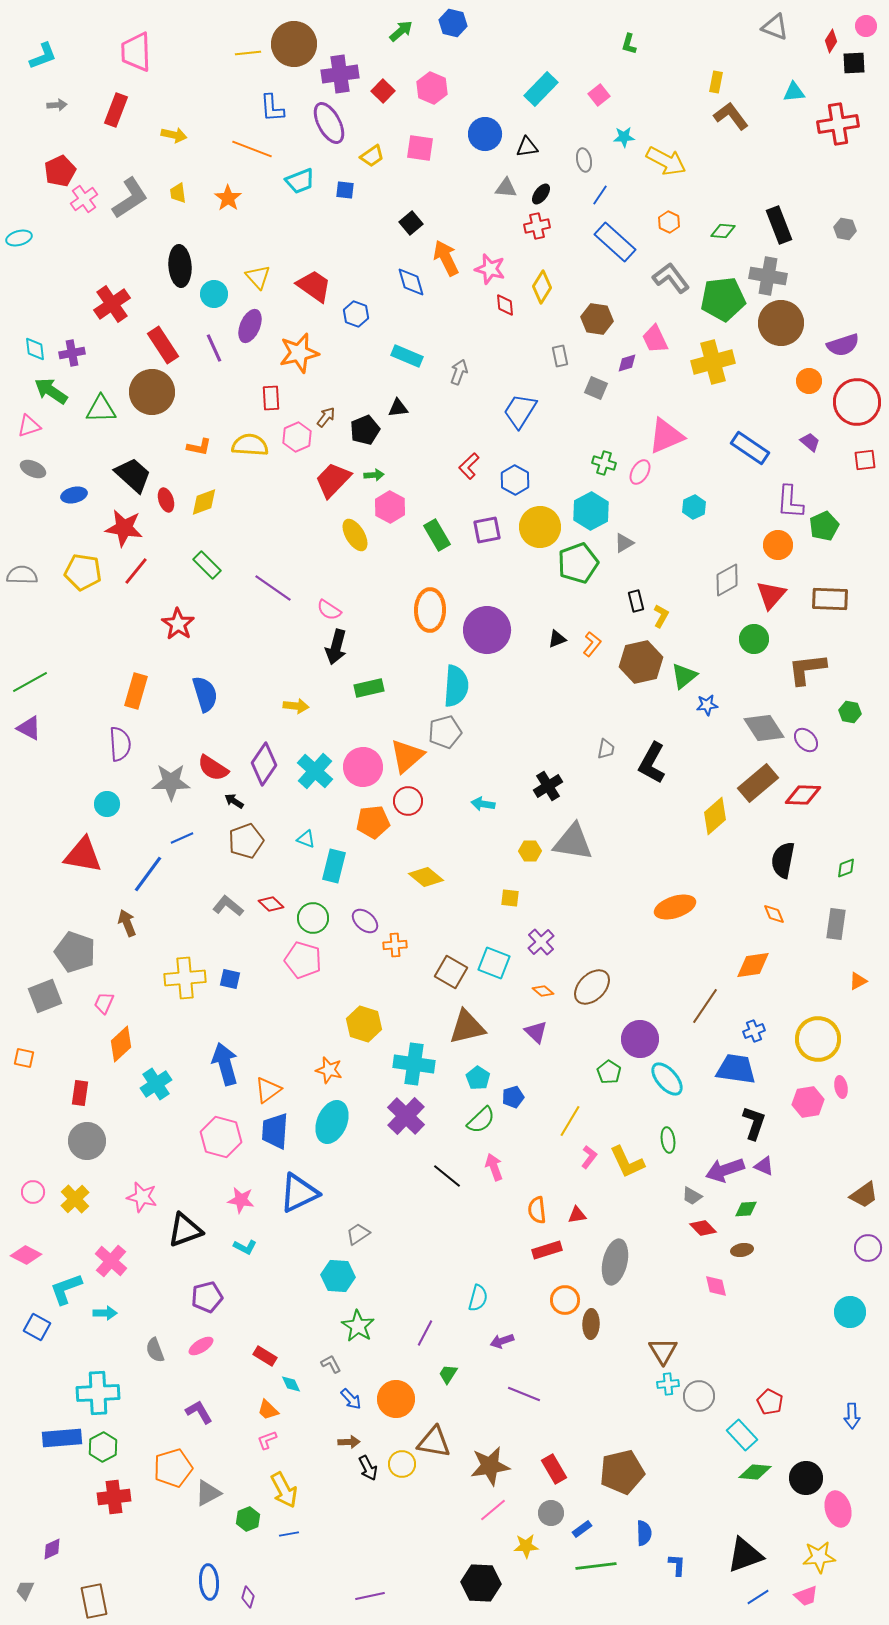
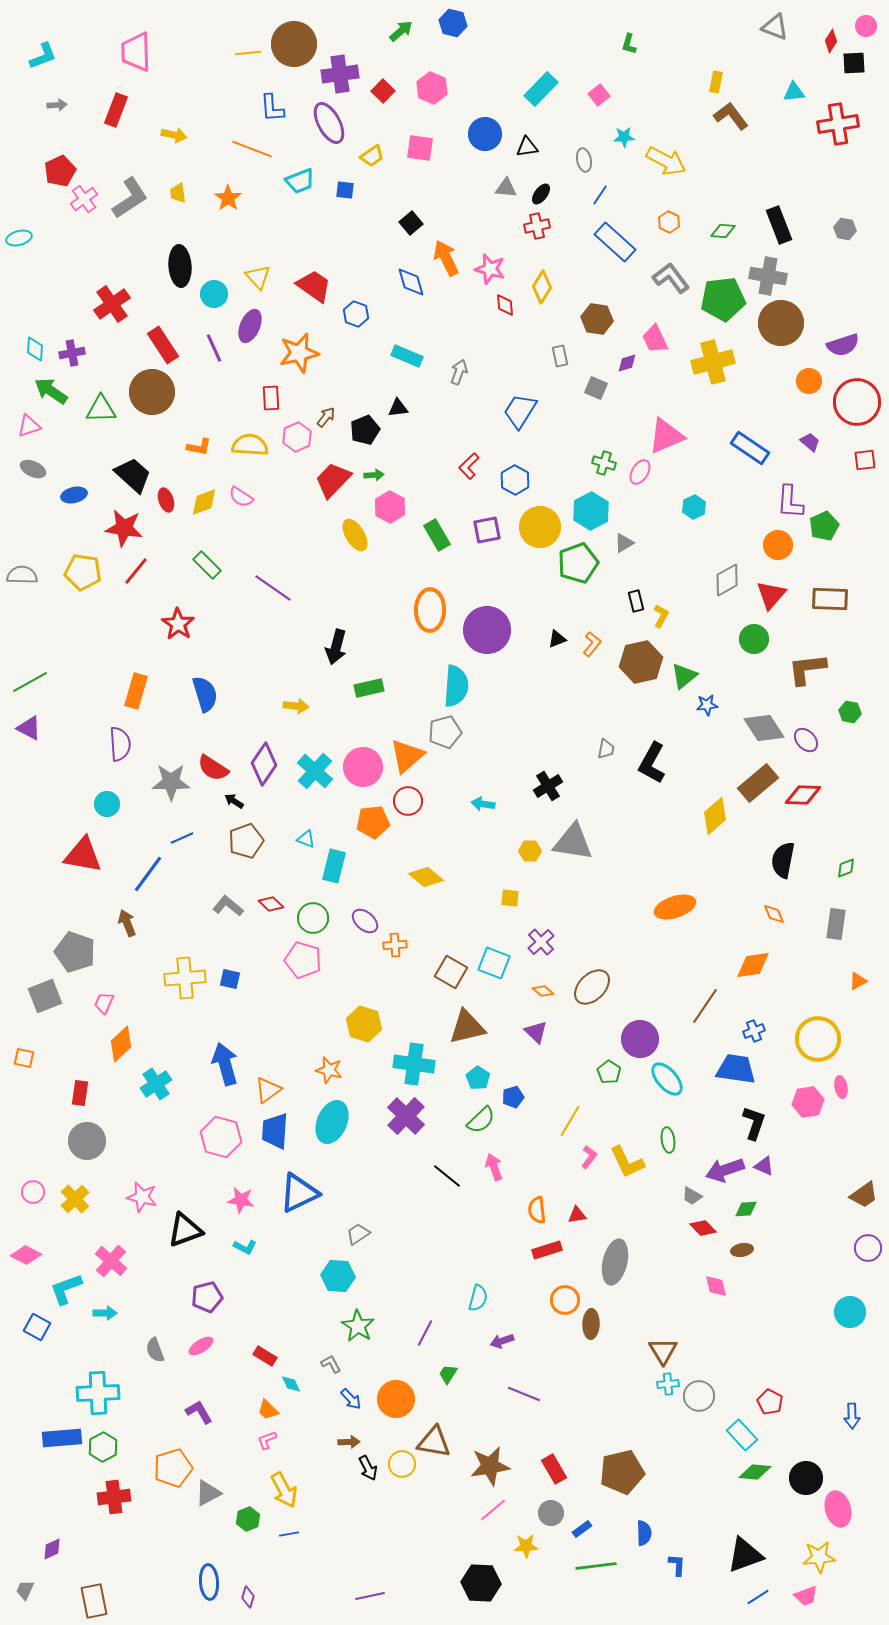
cyan diamond at (35, 349): rotated 10 degrees clockwise
pink semicircle at (329, 610): moved 88 px left, 113 px up
